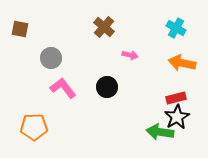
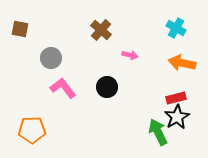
brown cross: moved 3 px left, 3 px down
orange pentagon: moved 2 px left, 3 px down
green arrow: moved 2 px left; rotated 56 degrees clockwise
